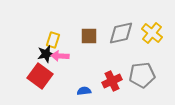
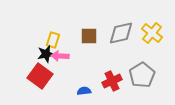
gray pentagon: rotated 25 degrees counterclockwise
